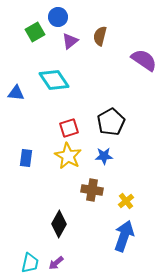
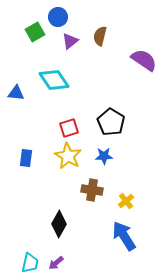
black pentagon: rotated 12 degrees counterclockwise
blue arrow: rotated 52 degrees counterclockwise
